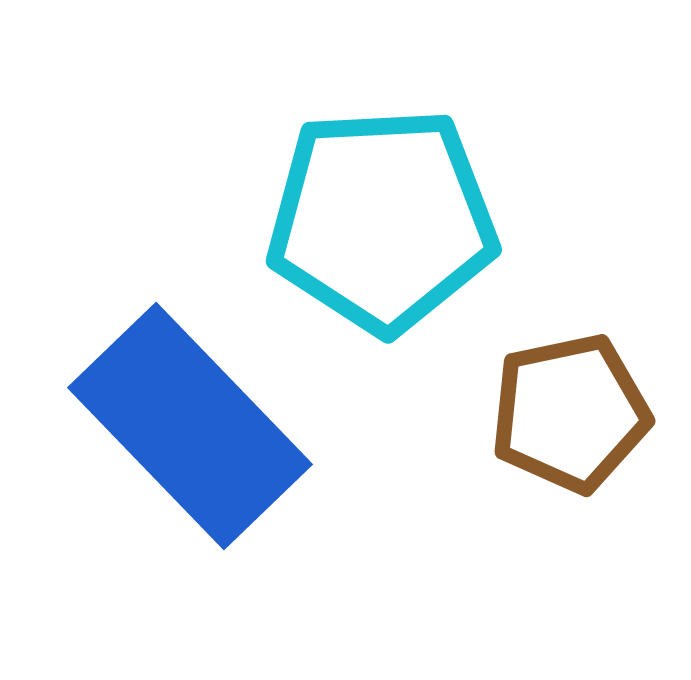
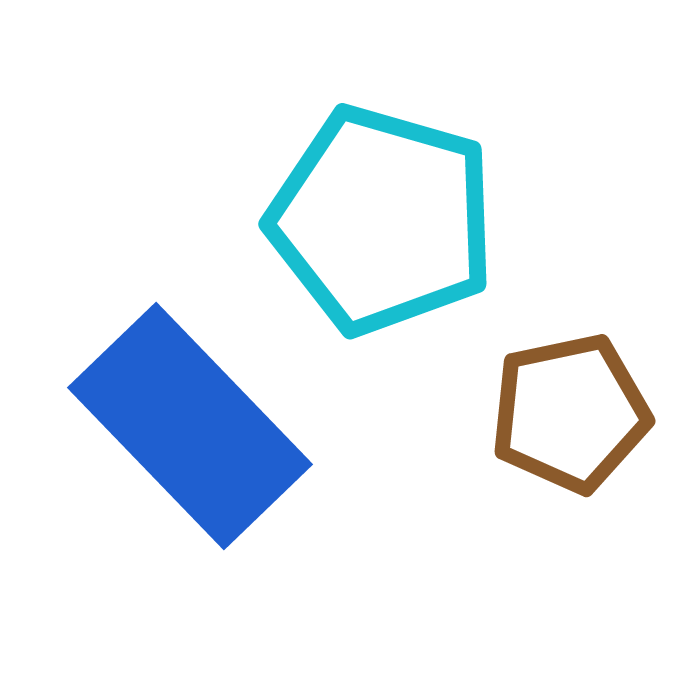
cyan pentagon: rotated 19 degrees clockwise
